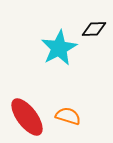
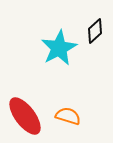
black diamond: moved 1 px right, 2 px down; rotated 40 degrees counterclockwise
red ellipse: moved 2 px left, 1 px up
